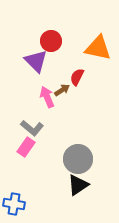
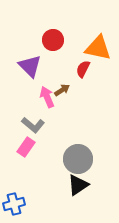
red circle: moved 2 px right, 1 px up
purple triangle: moved 6 px left, 5 px down
red semicircle: moved 6 px right, 8 px up
gray L-shape: moved 1 px right, 3 px up
blue cross: rotated 25 degrees counterclockwise
